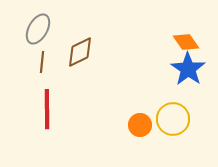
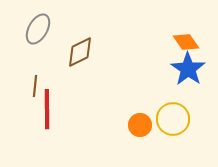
brown line: moved 7 px left, 24 px down
